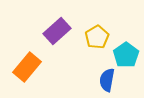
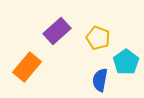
yellow pentagon: moved 1 px right, 1 px down; rotated 20 degrees counterclockwise
cyan pentagon: moved 7 px down
blue semicircle: moved 7 px left
